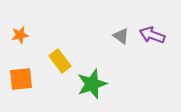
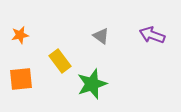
gray triangle: moved 20 px left
